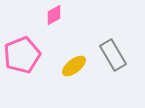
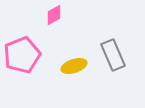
gray rectangle: rotated 8 degrees clockwise
yellow ellipse: rotated 20 degrees clockwise
